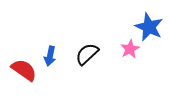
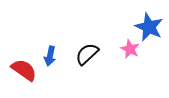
pink star: rotated 18 degrees counterclockwise
